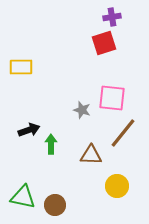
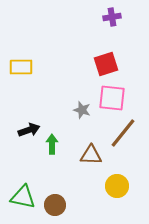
red square: moved 2 px right, 21 px down
green arrow: moved 1 px right
